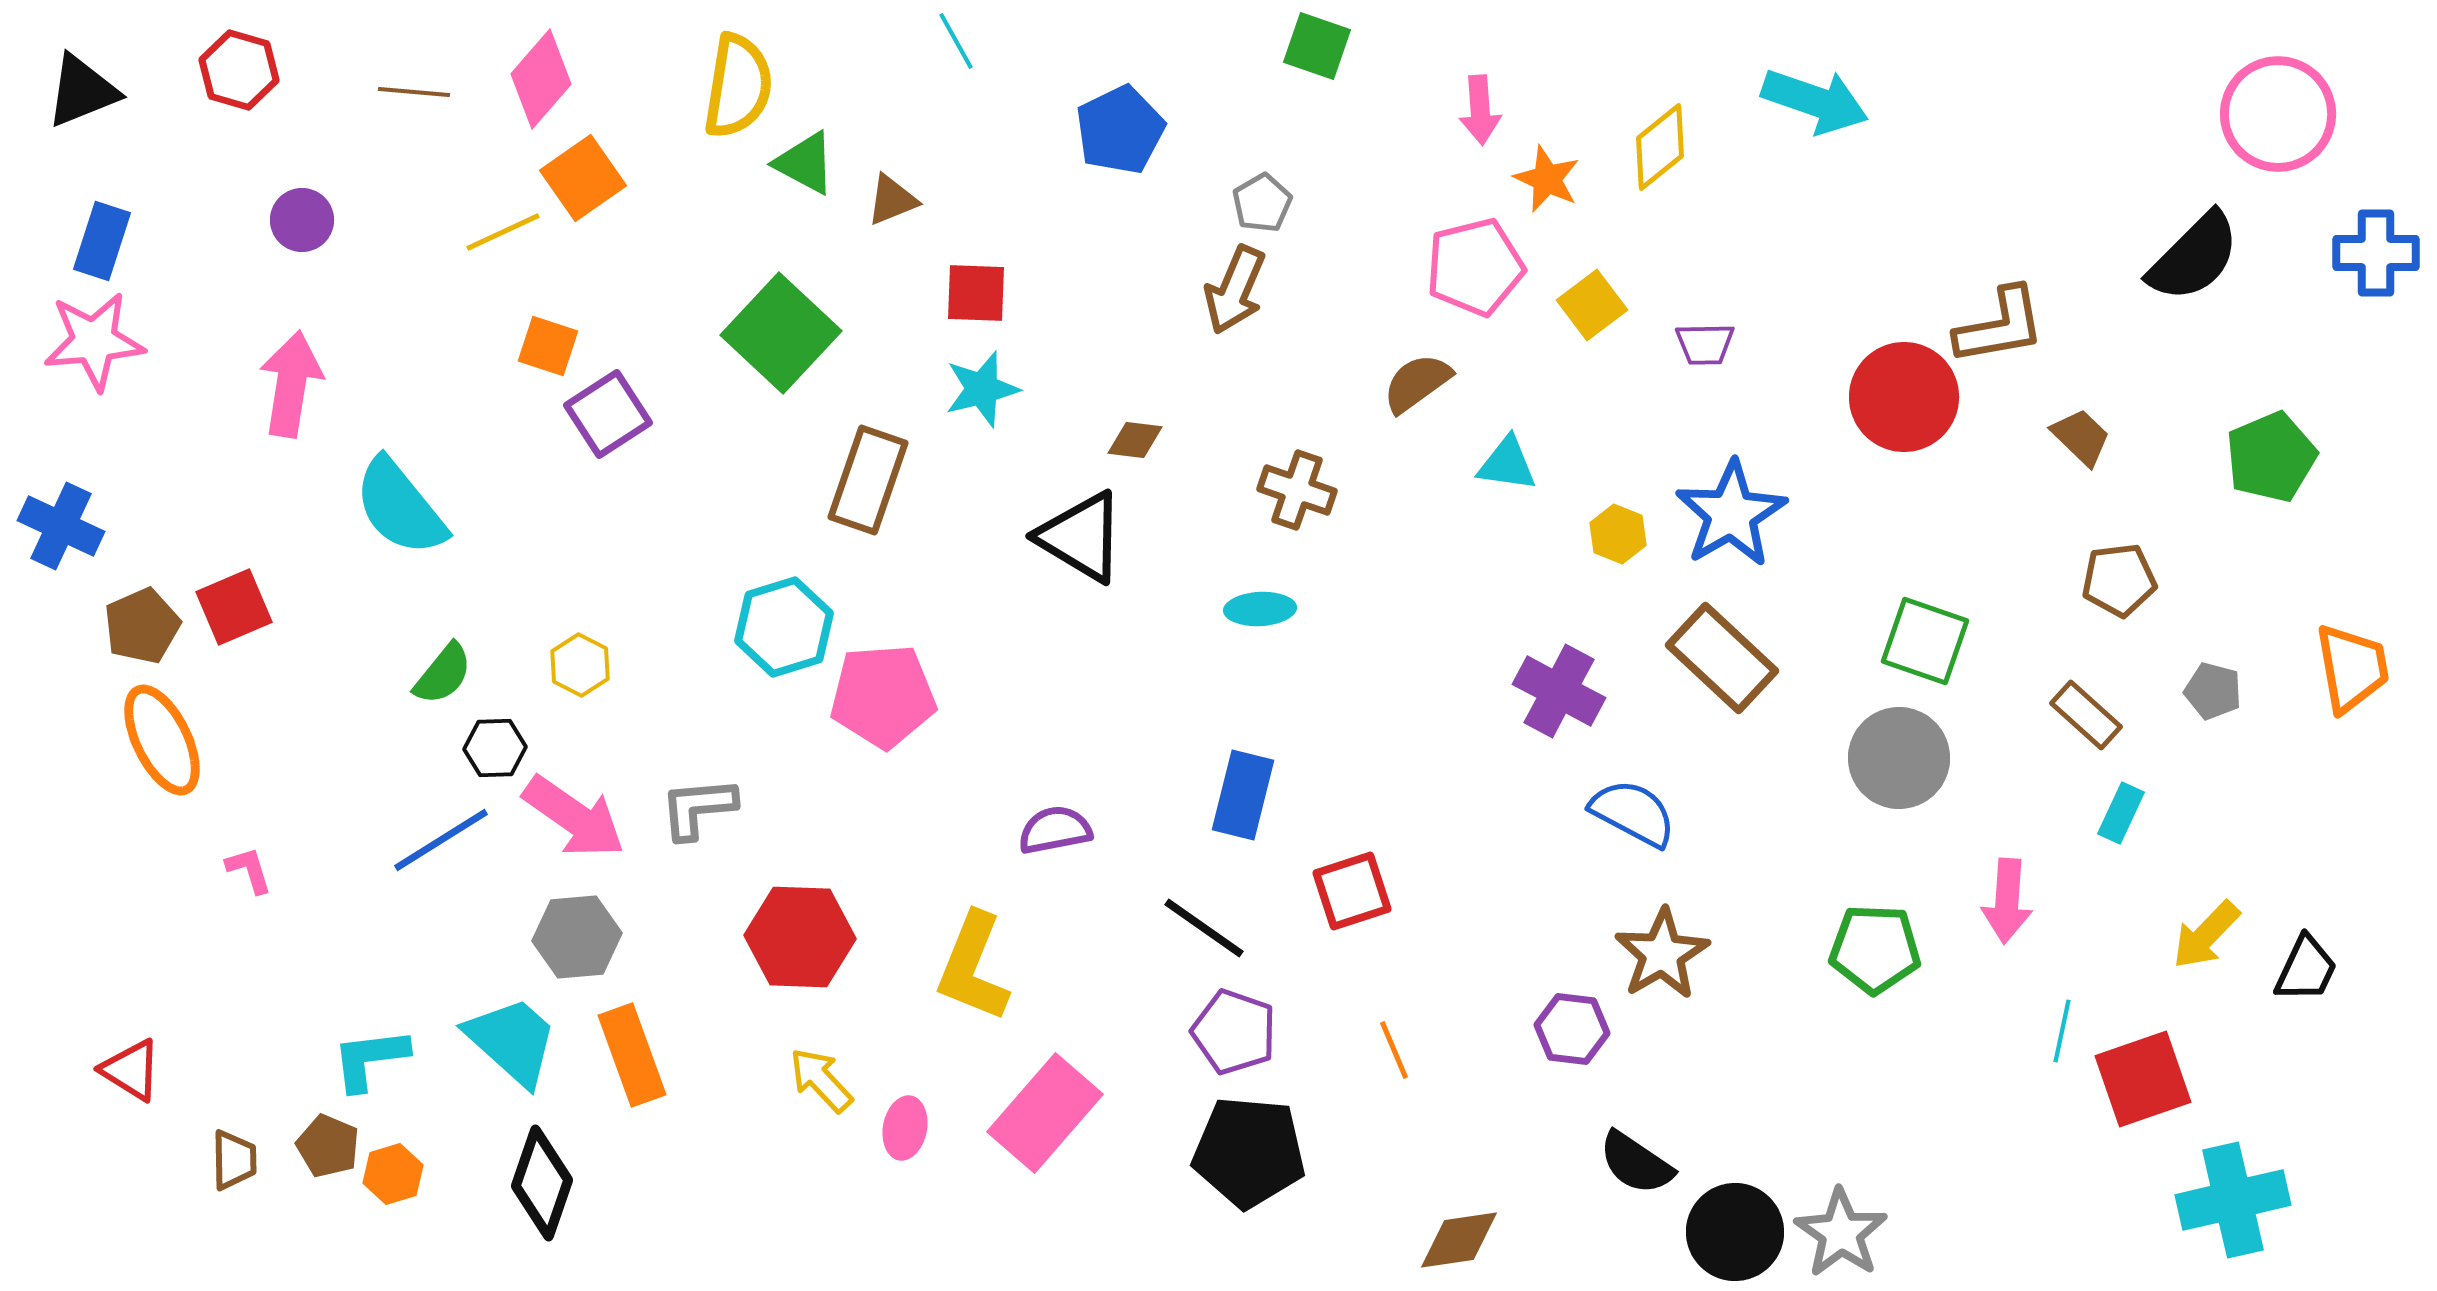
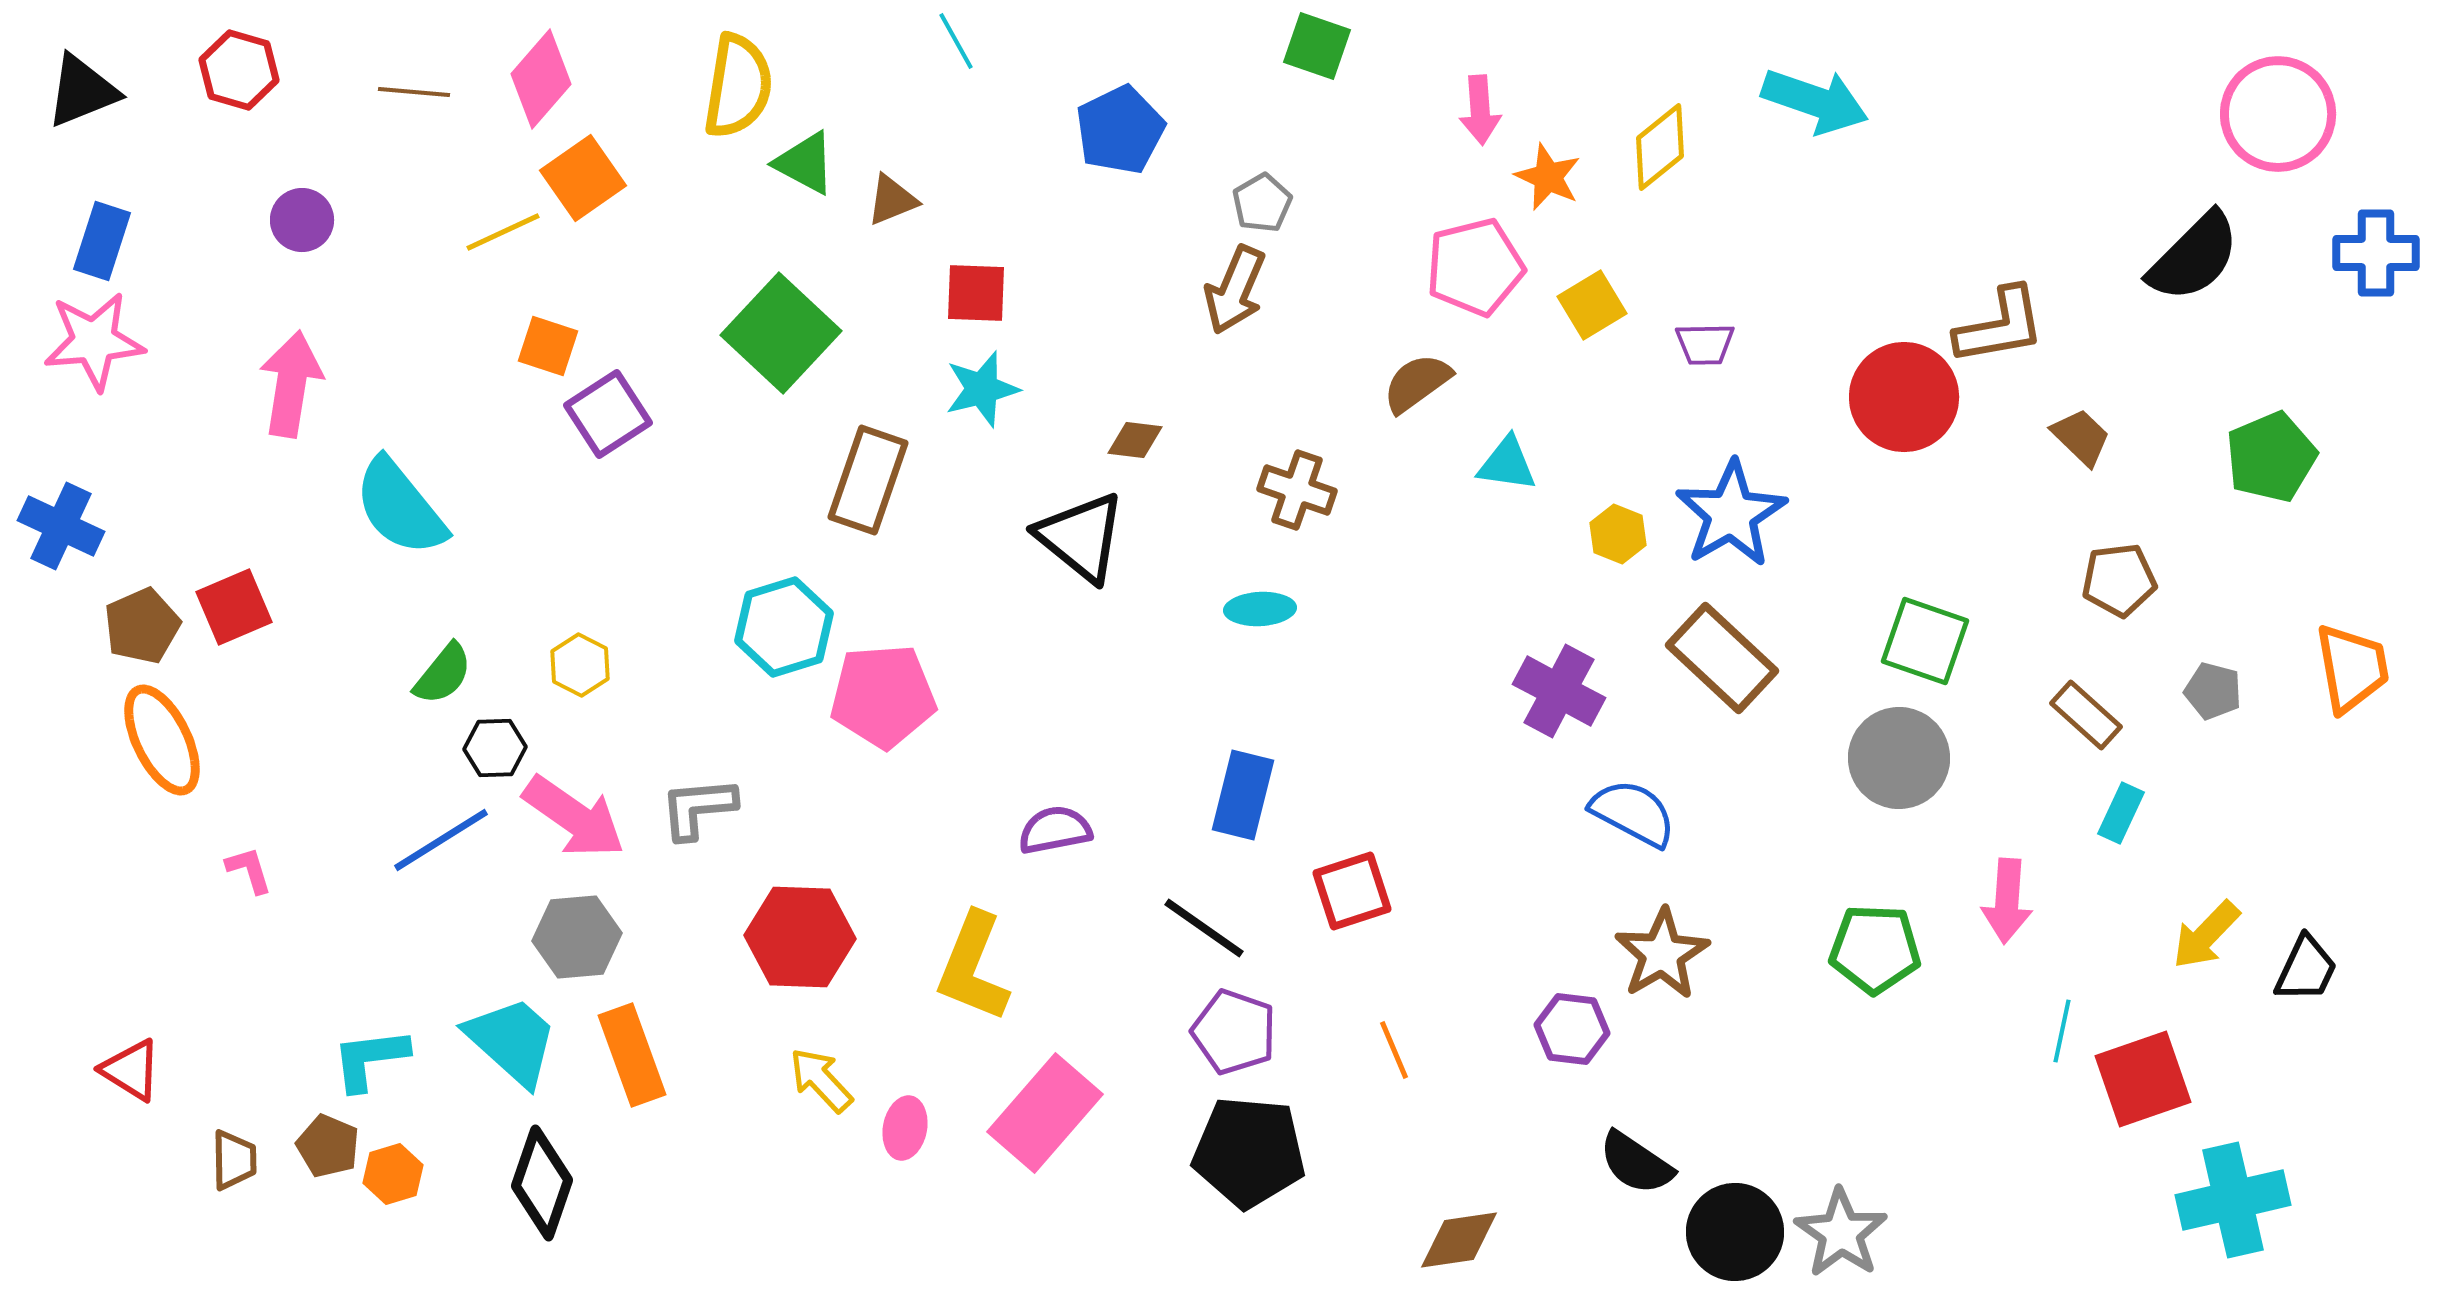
orange star at (1547, 179): moved 1 px right, 2 px up
yellow square at (1592, 305): rotated 6 degrees clockwise
black triangle at (1081, 537): rotated 8 degrees clockwise
